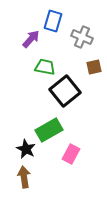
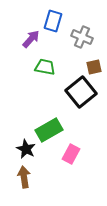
black square: moved 16 px right, 1 px down
